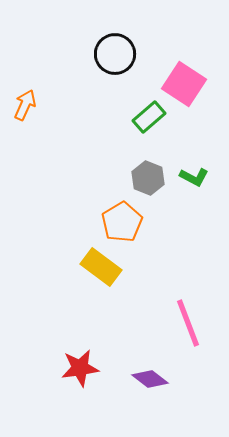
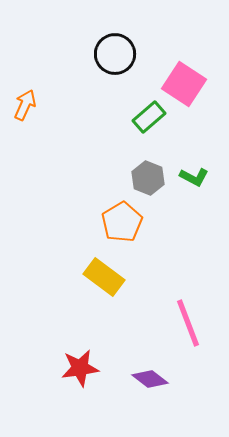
yellow rectangle: moved 3 px right, 10 px down
